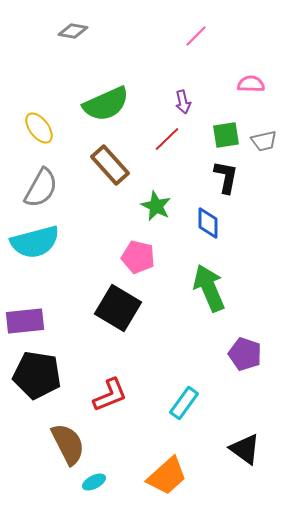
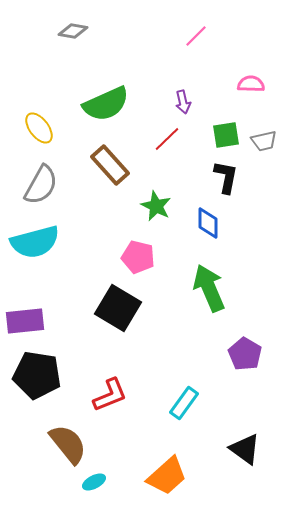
gray semicircle: moved 3 px up
purple pentagon: rotated 12 degrees clockwise
brown semicircle: rotated 12 degrees counterclockwise
